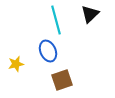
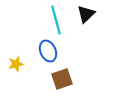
black triangle: moved 4 px left
brown square: moved 1 px up
